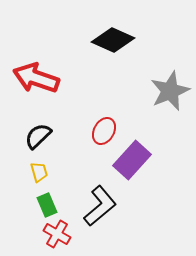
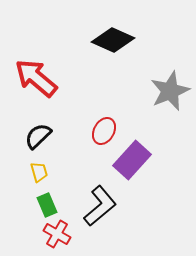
red arrow: rotated 21 degrees clockwise
